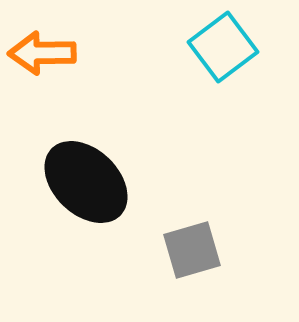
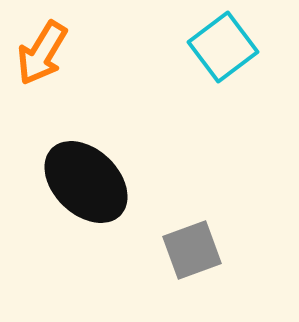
orange arrow: rotated 58 degrees counterclockwise
gray square: rotated 4 degrees counterclockwise
